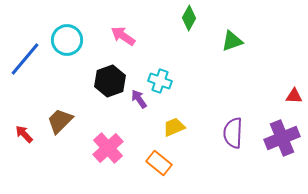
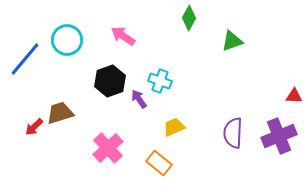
brown trapezoid: moved 8 px up; rotated 28 degrees clockwise
red arrow: moved 10 px right, 7 px up; rotated 90 degrees counterclockwise
purple cross: moved 3 px left, 2 px up
